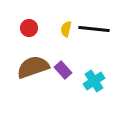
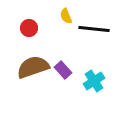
yellow semicircle: moved 13 px up; rotated 35 degrees counterclockwise
